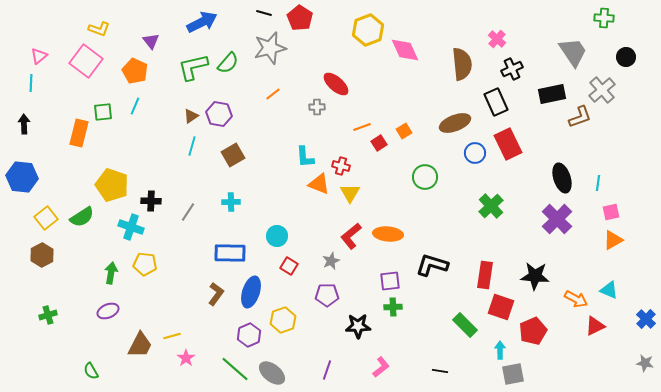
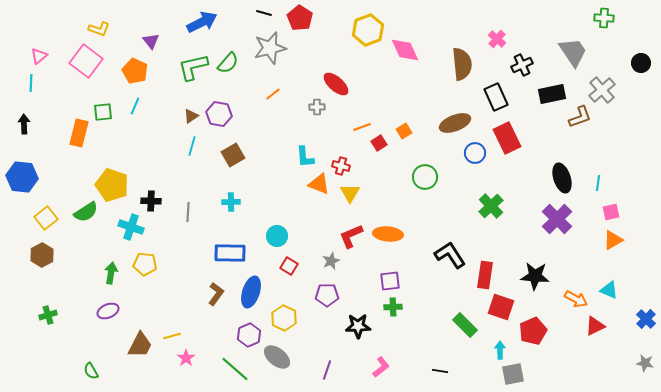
black circle at (626, 57): moved 15 px right, 6 px down
black cross at (512, 69): moved 10 px right, 4 px up
black rectangle at (496, 102): moved 5 px up
red rectangle at (508, 144): moved 1 px left, 6 px up
gray line at (188, 212): rotated 30 degrees counterclockwise
green semicircle at (82, 217): moved 4 px right, 5 px up
red L-shape at (351, 236): rotated 16 degrees clockwise
black L-shape at (432, 265): moved 18 px right, 10 px up; rotated 40 degrees clockwise
yellow hexagon at (283, 320): moved 1 px right, 2 px up; rotated 15 degrees counterclockwise
gray ellipse at (272, 373): moved 5 px right, 16 px up
